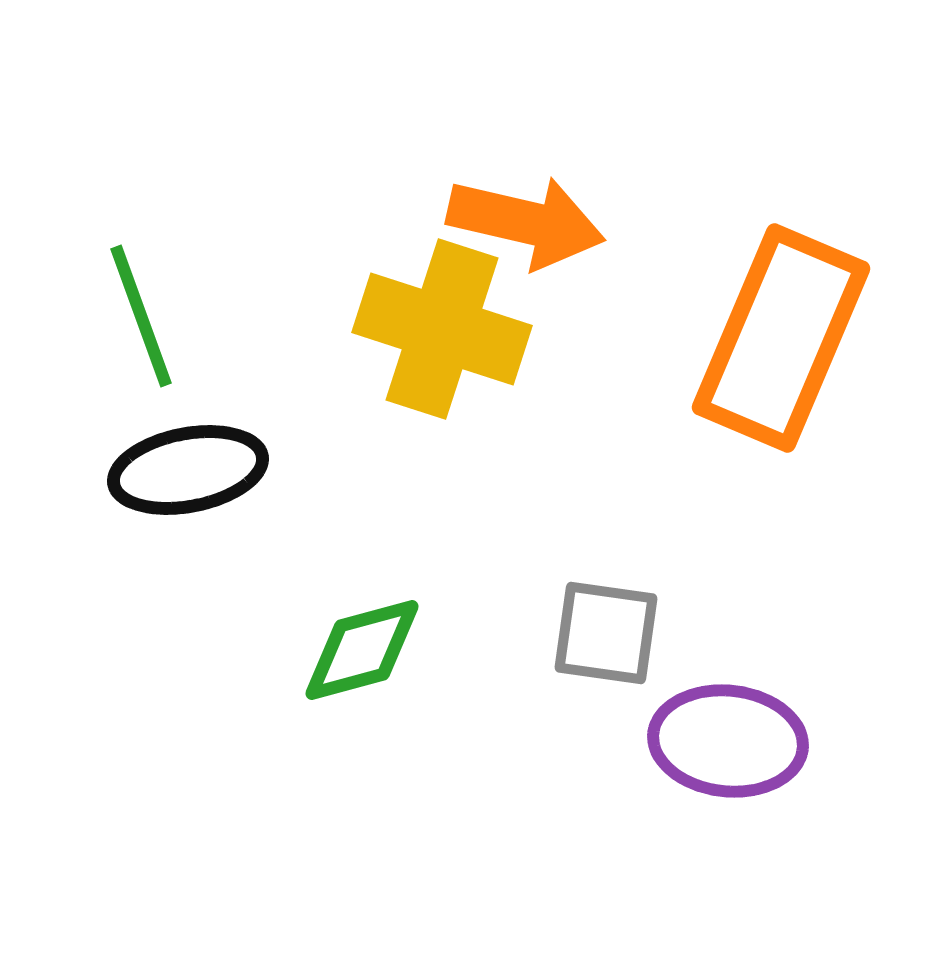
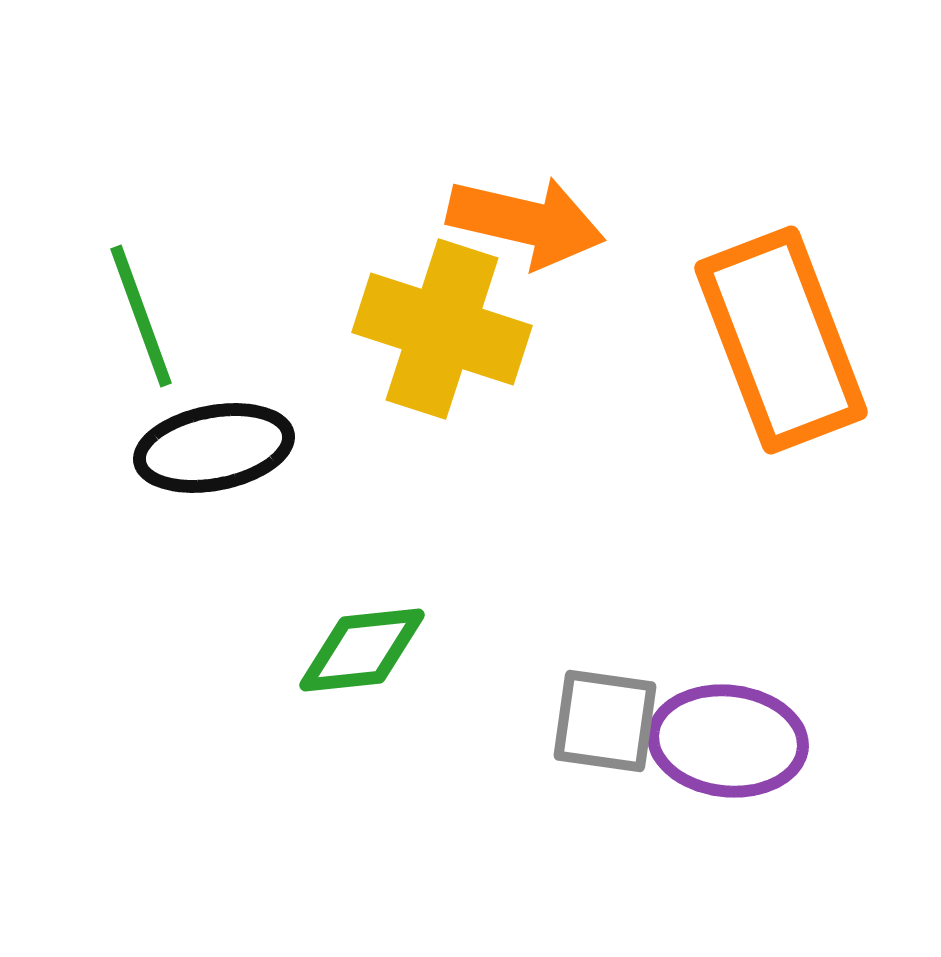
orange rectangle: moved 2 px down; rotated 44 degrees counterclockwise
black ellipse: moved 26 px right, 22 px up
gray square: moved 1 px left, 88 px down
green diamond: rotated 9 degrees clockwise
